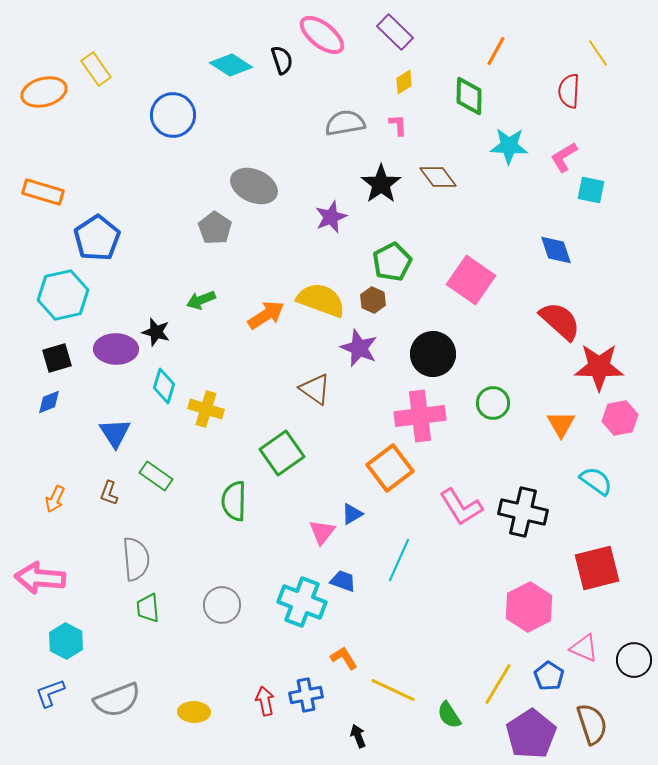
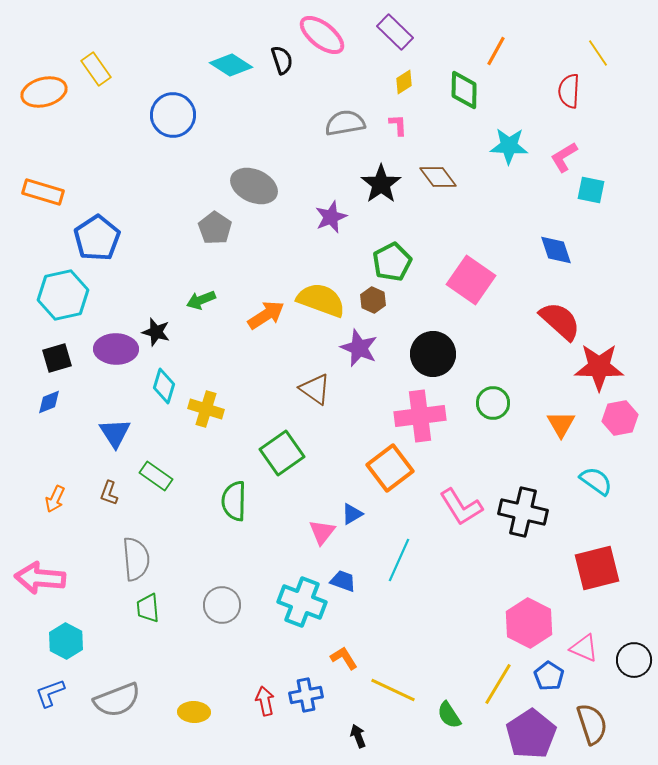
green diamond at (469, 96): moved 5 px left, 6 px up
pink hexagon at (529, 607): moved 16 px down; rotated 6 degrees counterclockwise
